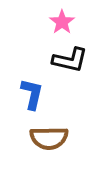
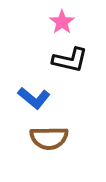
blue L-shape: moved 2 px right, 4 px down; rotated 116 degrees clockwise
